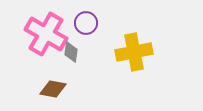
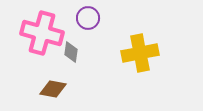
purple circle: moved 2 px right, 5 px up
pink cross: moved 4 px left, 1 px up; rotated 15 degrees counterclockwise
yellow cross: moved 6 px right, 1 px down
